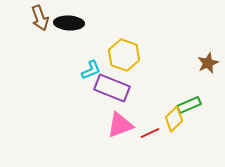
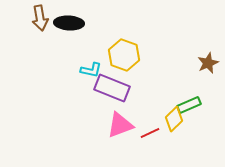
brown arrow: rotated 10 degrees clockwise
cyan L-shape: rotated 35 degrees clockwise
